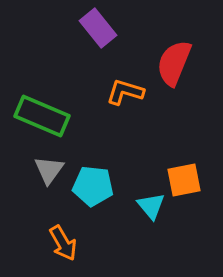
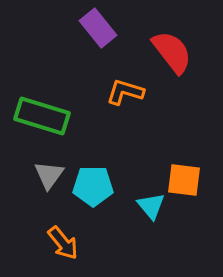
red semicircle: moved 2 px left, 11 px up; rotated 120 degrees clockwise
green rectangle: rotated 6 degrees counterclockwise
gray triangle: moved 5 px down
orange square: rotated 18 degrees clockwise
cyan pentagon: rotated 6 degrees counterclockwise
orange arrow: rotated 9 degrees counterclockwise
